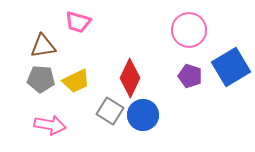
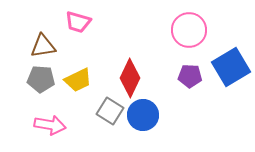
purple pentagon: rotated 15 degrees counterclockwise
yellow trapezoid: moved 2 px right, 1 px up
